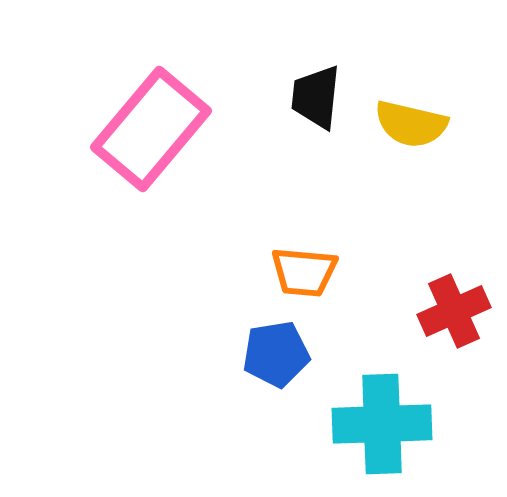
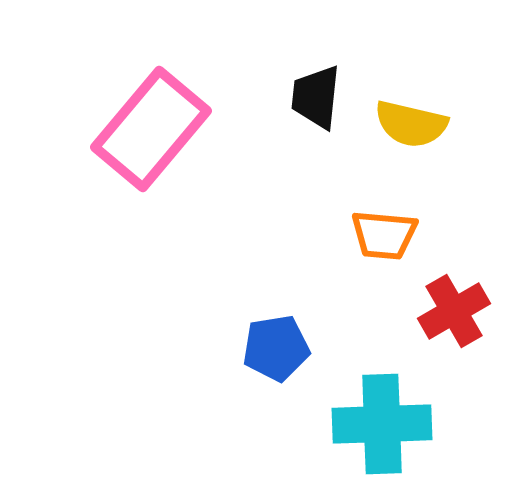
orange trapezoid: moved 80 px right, 37 px up
red cross: rotated 6 degrees counterclockwise
blue pentagon: moved 6 px up
